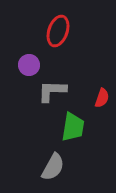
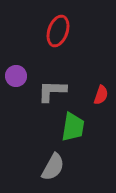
purple circle: moved 13 px left, 11 px down
red semicircle: moved 1 px left, 3 px up
